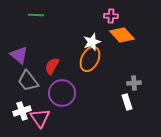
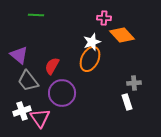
pink cross: moved 7 px left, 2 px down
